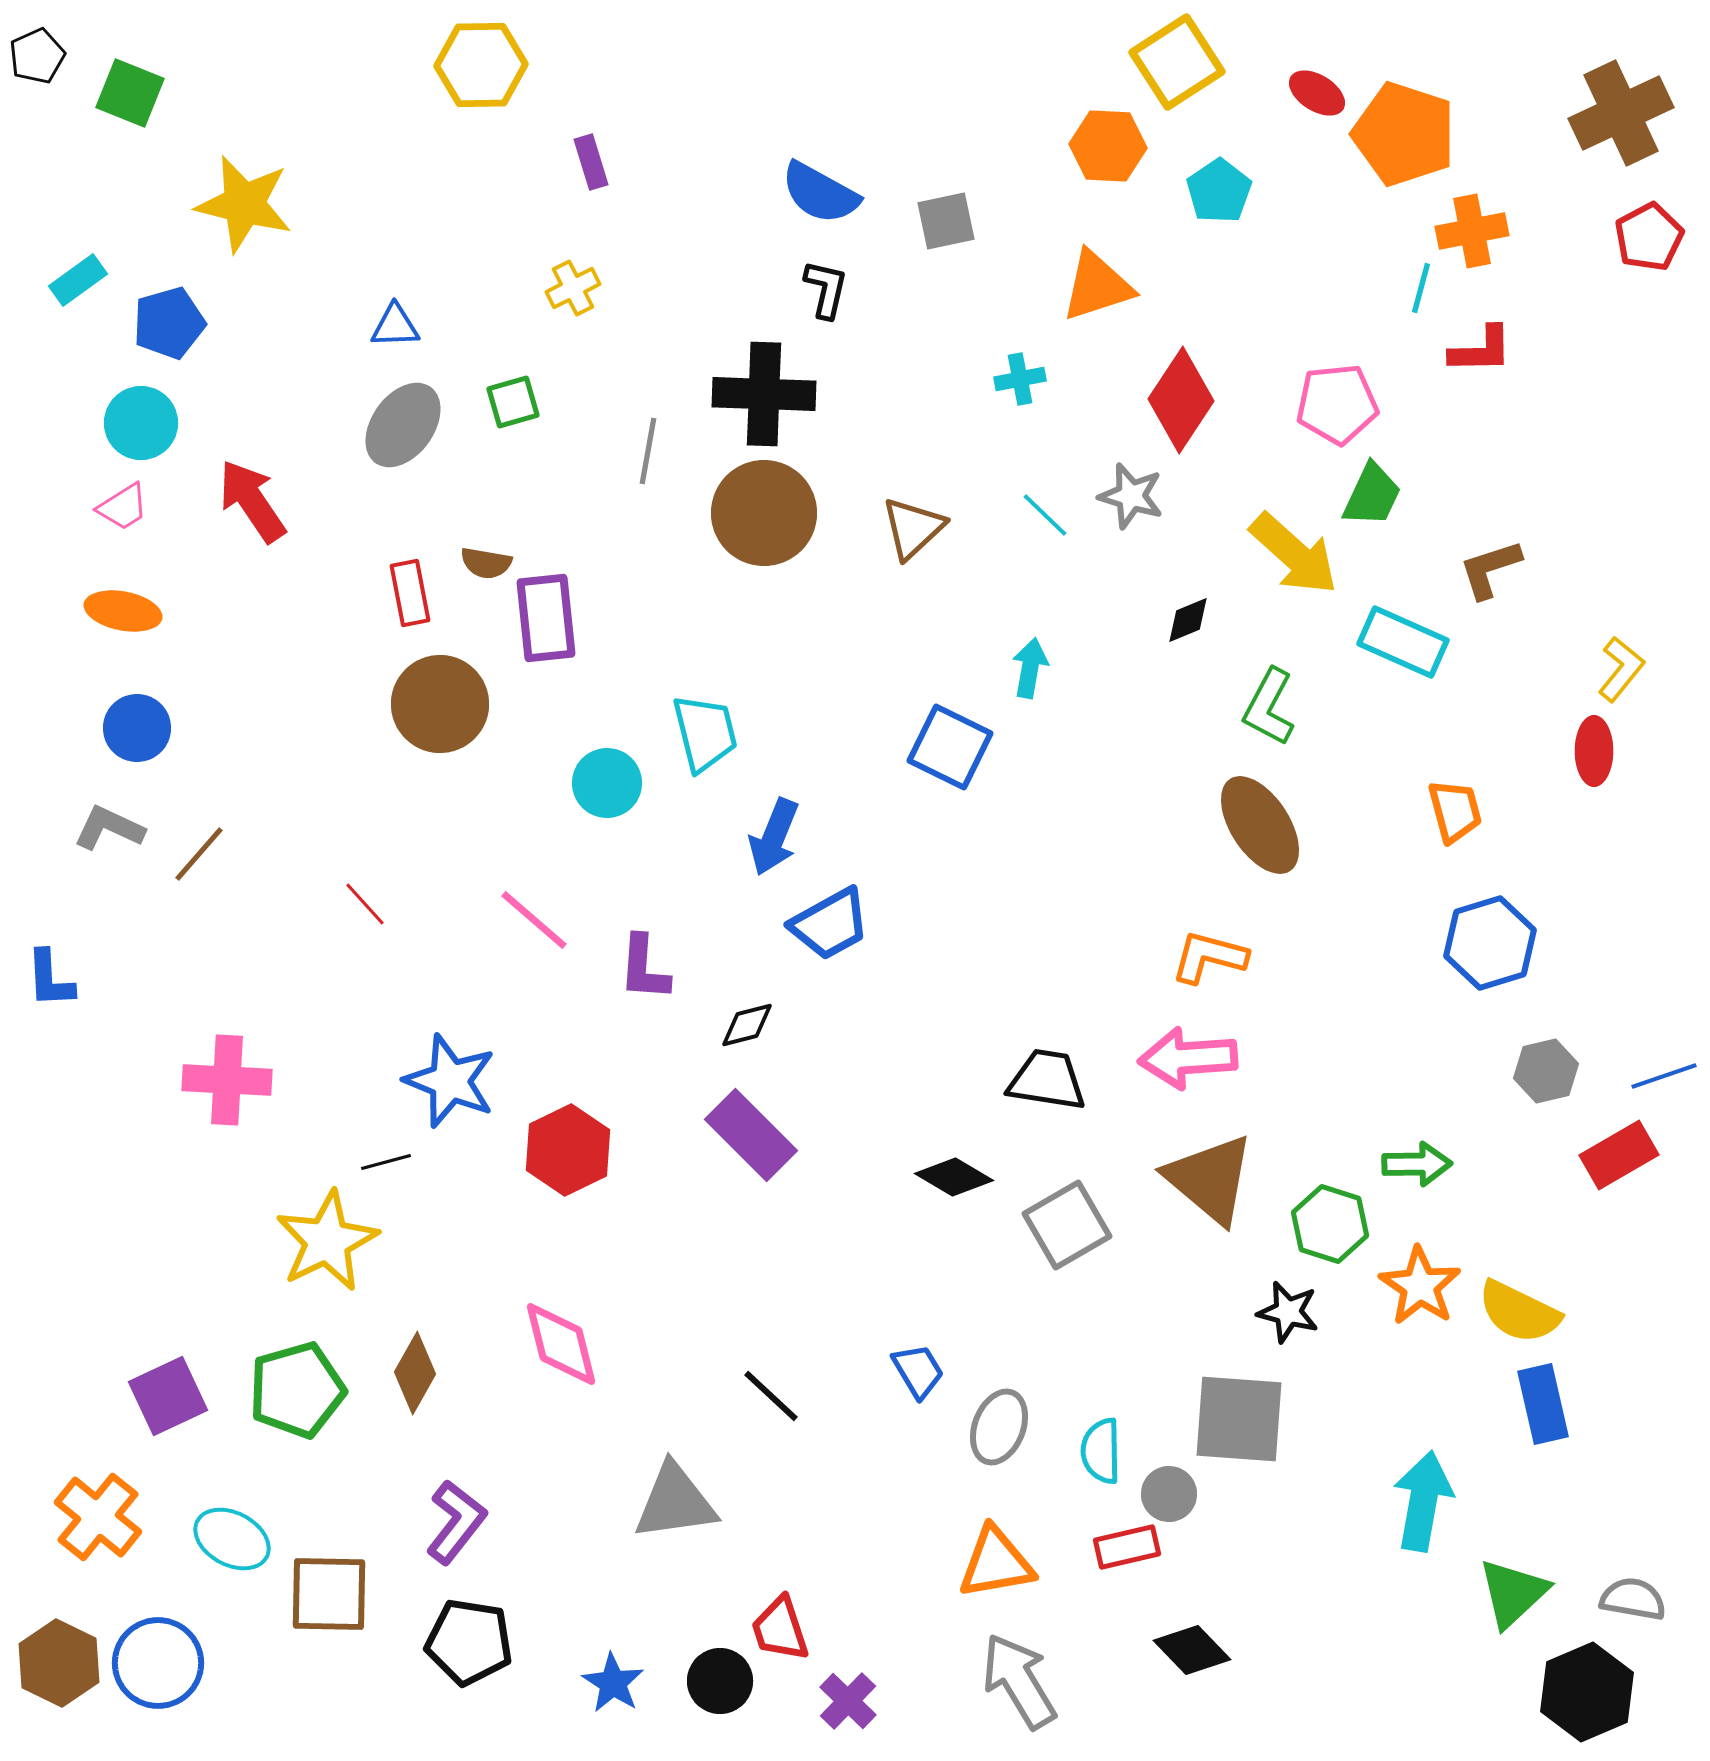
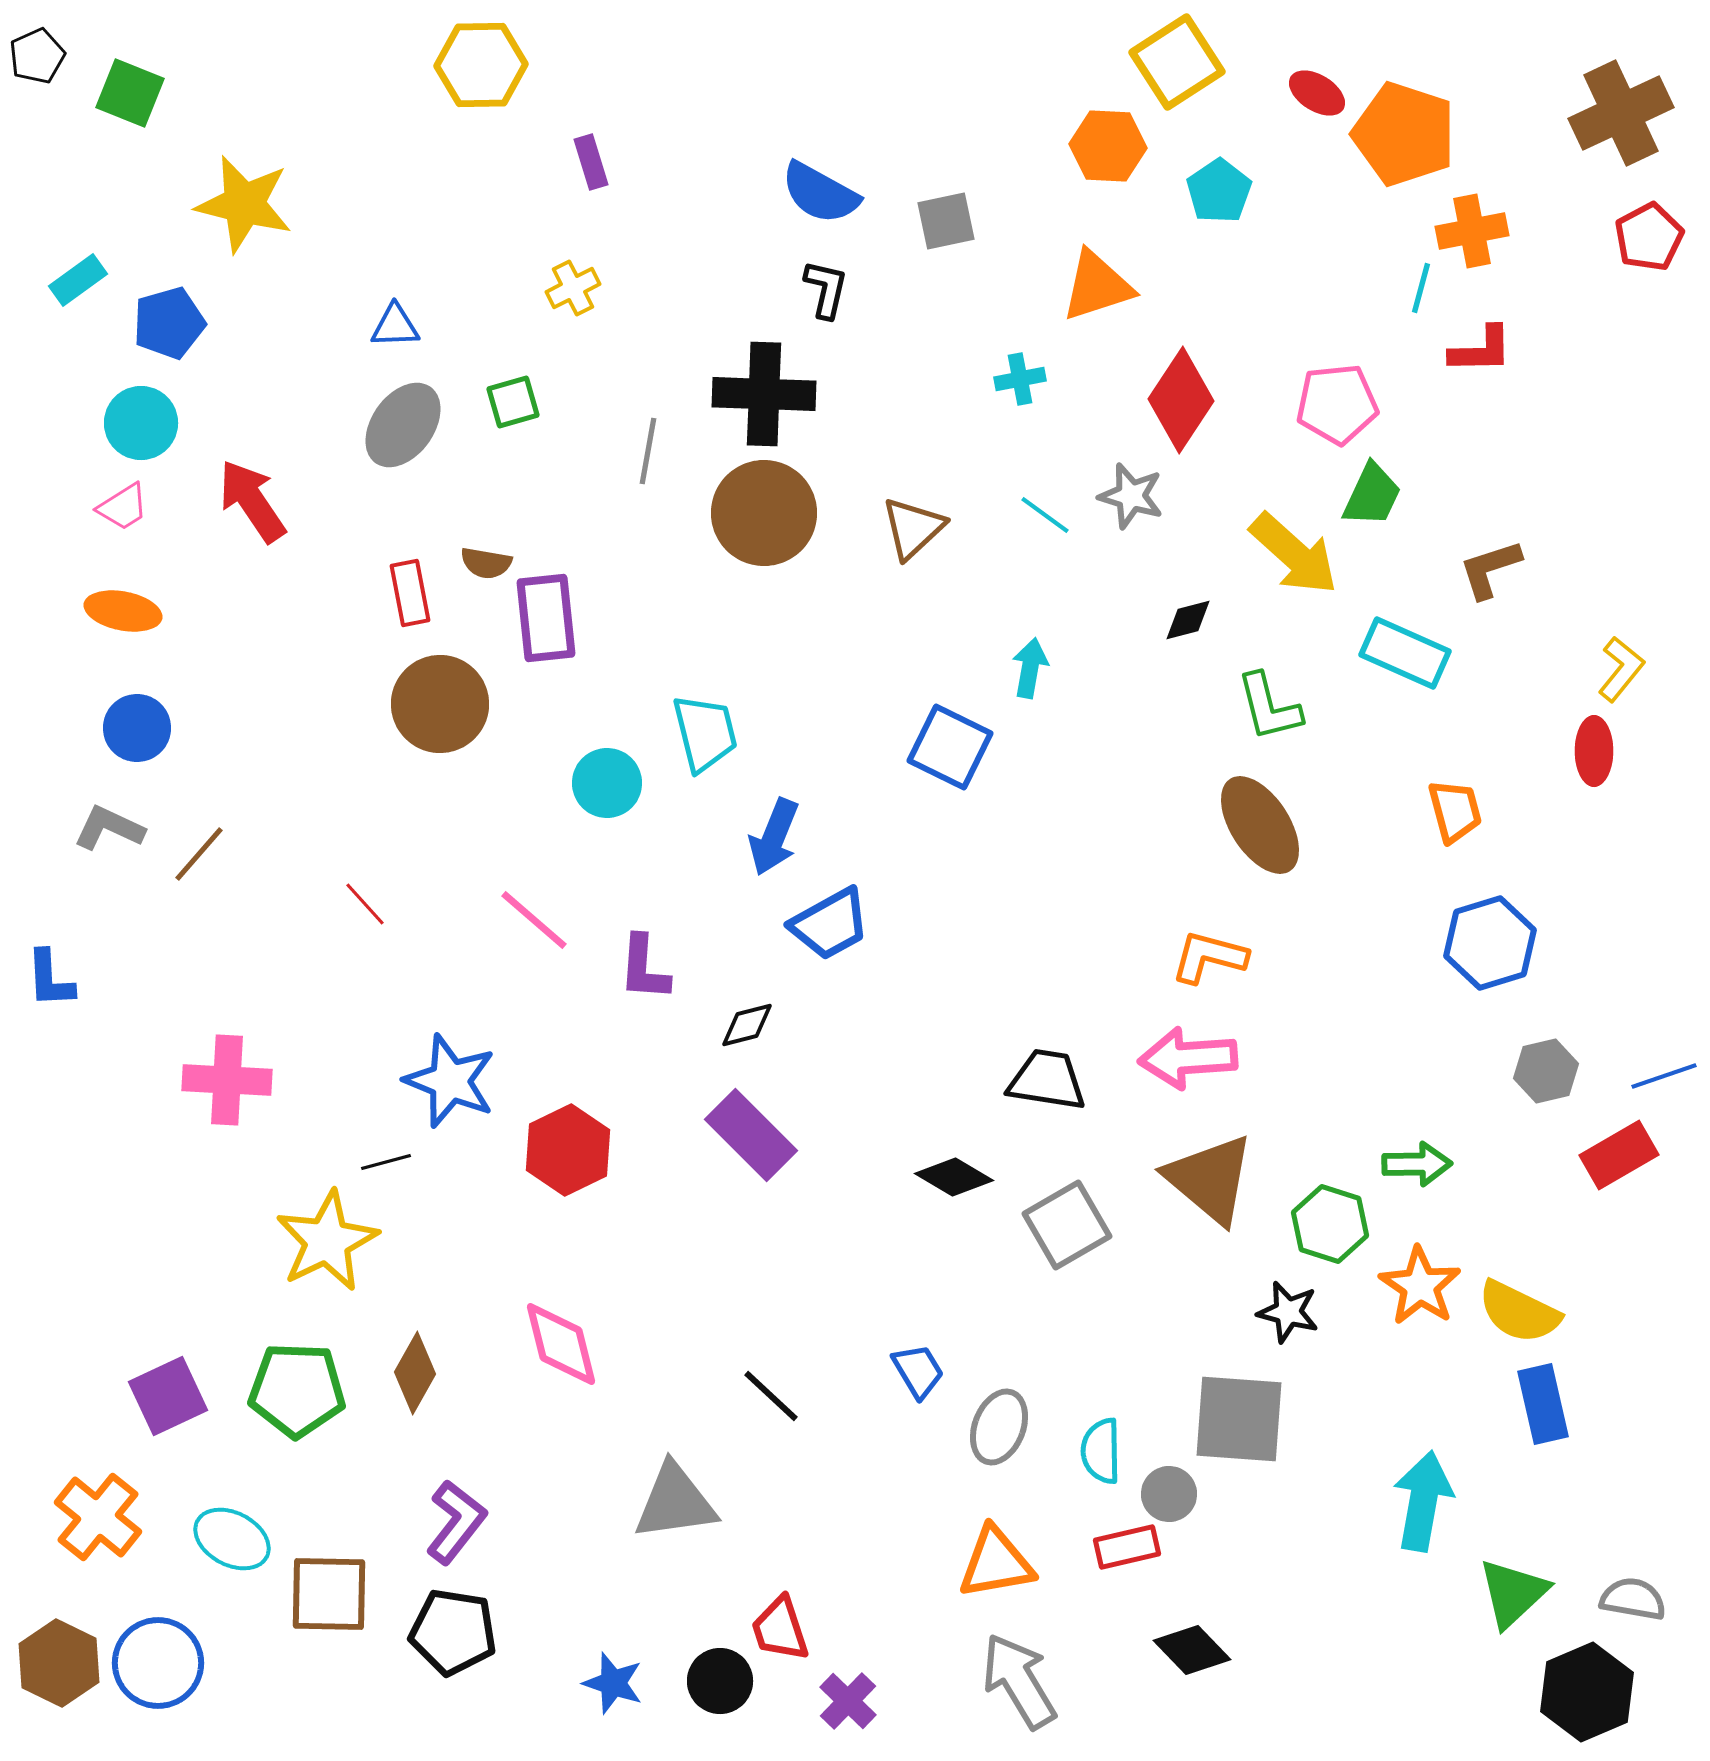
cyan line at (1045, 515): rotated 8 degrees counterclockwise
black diamond at (1188, 620): rotated 8 degrees clockwise
cyan rectangle at (1403, 642): moved 2 px right, 11 px down
green L-shape at (1269, 707): rotated 42 degrees counterclockwise
green pentagon at (297, 1390): rotated 18 degrees clockwise
black pentagon at (469, 1642): moved 16 px left, 10 px up
blue star at (613, 1683): rotated 14 degrees counterclockwise
